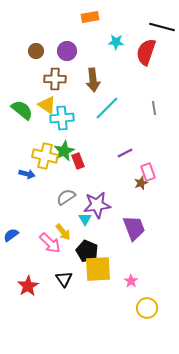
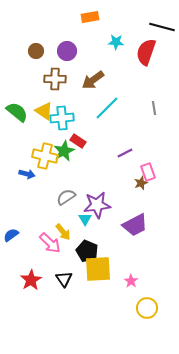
brown arrow: rotated 60 degrees clockwise
yellow triangle: moved 3 px left, 6 px down
green semicircle: moved 5 px left, 2 px down
red rectangle: moved 20 px up; rotated 35 degrees counterclockwise
purple trapezoid: moved 1 px right, 3 px up; rotated 84 degrees clockwise
red star: moved 3 px right, 6 px up
